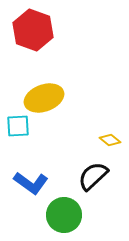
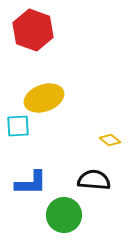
black semicircle: moved 1 px right, 4 px down; rotated 48 degrees clockwise
blue L-shape: rotated 36 degrees counterclockwise
